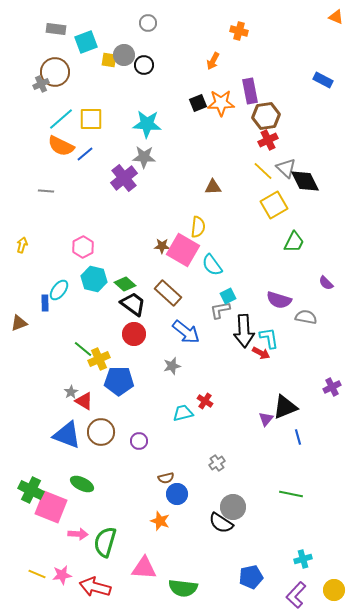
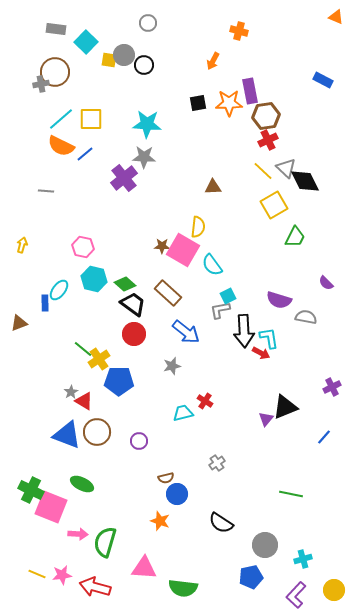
cyan square at (86, 42): rotated 25 degrees counterclockwise
gray cross at (41, 84): rotated 14 degrees clockwise
black square at (198, 103): rotated 12 degrees clockwise
orange star at (221, 103): moved 8 px right
green trapezoid at (294, 242): moved 1 px right, 5 px up
pink hexagon at (83, 247): rotated 20 degrees counterclockwise
yellow cross at (99, 359): rotated 10 degrees counterclockwise
brown circle at (101, 432): moved 4 px left
blue line at (298, 437): moved 26 px right; rotated 56 degrees clockwise
gray circle at (233, 507): moved 32 px right, 38 px down
